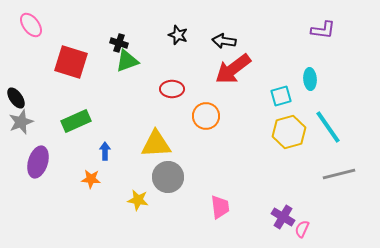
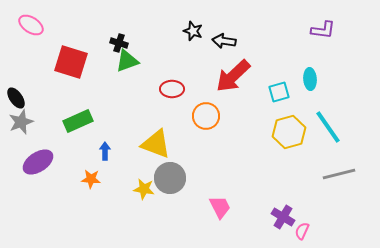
pink ellipse: rotated 20 degrees counterclockwise
black star: moved 15 px right, 4 px up
red arrow: moved 7 px down; rotated 6 degrees counterclockwise
cyan square: moved 2 px left, 4 px up
green rectangle: moved 2 px right
yellow triangle: rotated 24 degrees clockwise
purple ellipse: rotated 40 degrees clockwise
gray circle: moved 2 px right, 1 px down
yellow star: moved 6 px right, 11 px up
pink trapezoid: rotated 20 degrees counterclockwise
pink semicircle: moved 2 px down
